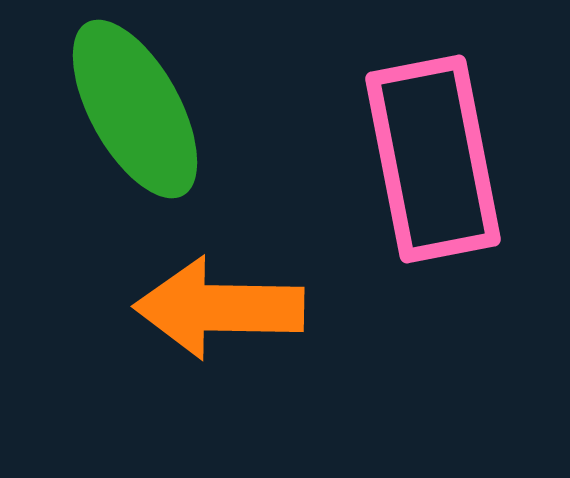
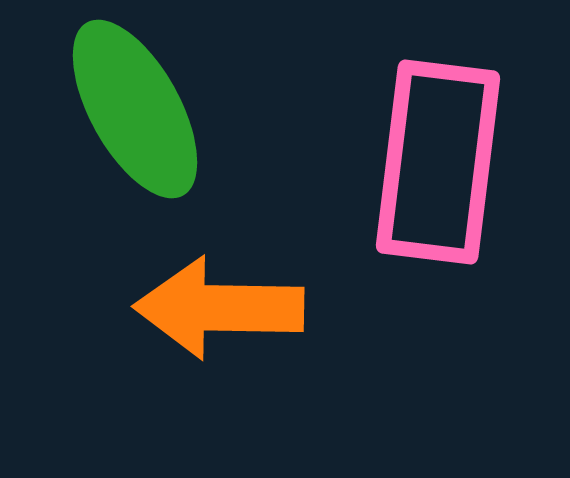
pink rectangle: moved 5 px right, 3 px down; rotated 18 degrees clockwise
